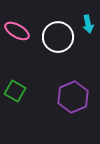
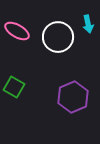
green square: moved 1 px left, 4 px up
